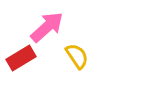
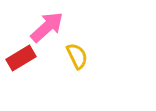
yellow semicircle: rotated 8 degrees clockwise
